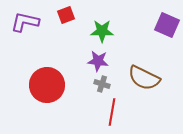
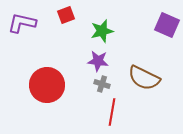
purple L-shape: moved 3 px left, 1 px down
green star: rotated 15 degrees counterclockwise
